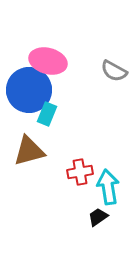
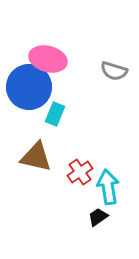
pink ellipse: moved 2 px up
gray semicircle: rotated 12 degrees counterclockwise
blue circle: moved 3 px up
cyan rectangle: moved 8 px right
brown triangle: moved 7 px right, 6 px down; rotated 28 degrees clockwise
red cross: rotated 25 degrees counterclockwise
